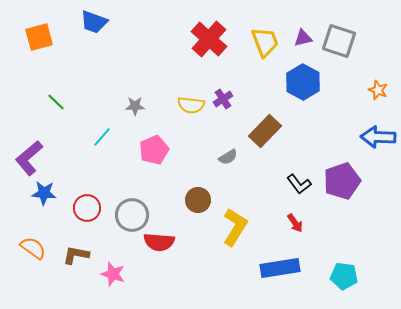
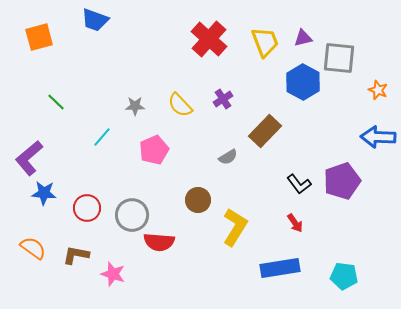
blue trapezoid: moved 1 px right, 2 px up
gray square: moved 17 px down; rotated 12 degrees counterclockwise
yellow semicircle: moved 11 px left; rotated 40 degrees clockwise
